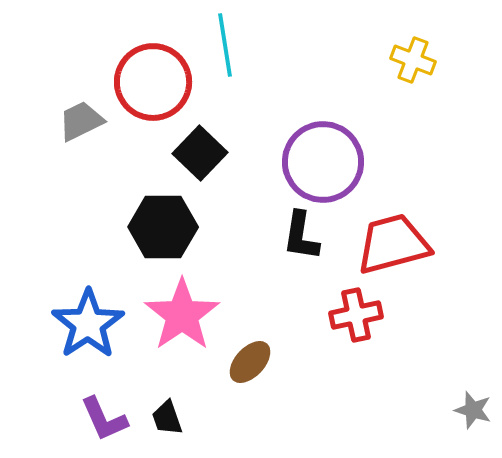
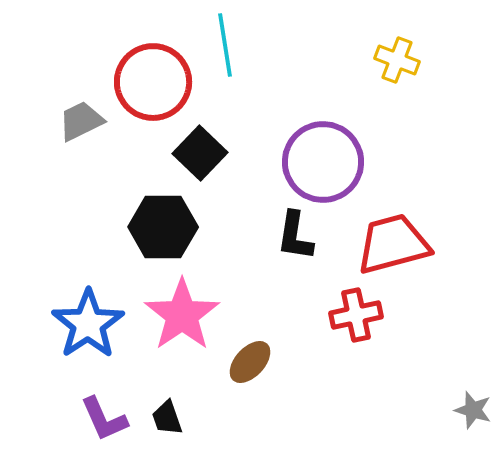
yellow cross: moved 16 px left
black L-shape: moved 6 px left
